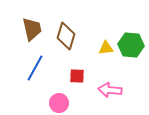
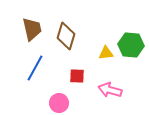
yellow triangle: moved 5 px down
pink arrow: rotated 10 degrees clockwise
